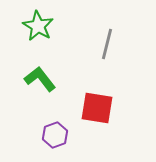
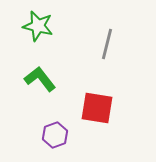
green star: rotated 16 degrees counterclockwise
